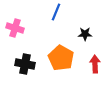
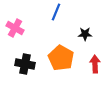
pink cross: rotated 12 degrees clockwise
